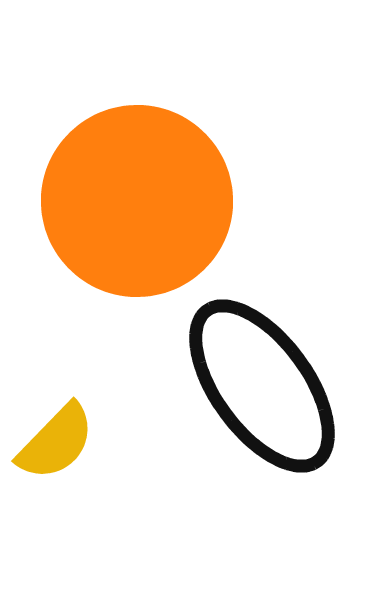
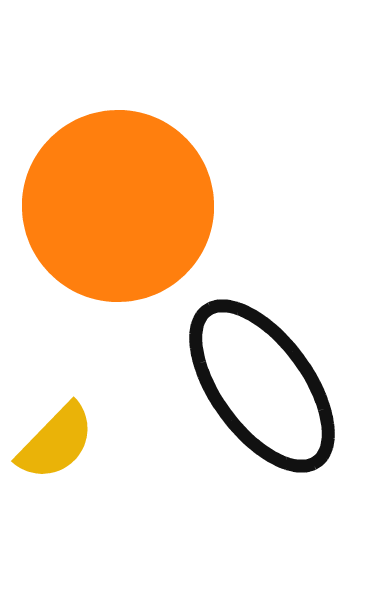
orange circle: moved 19 px left, 5 px down
